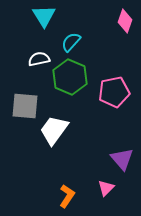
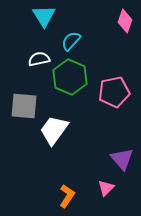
cyan semicircle: moved 1 px up
gray square: moved 1 px left
